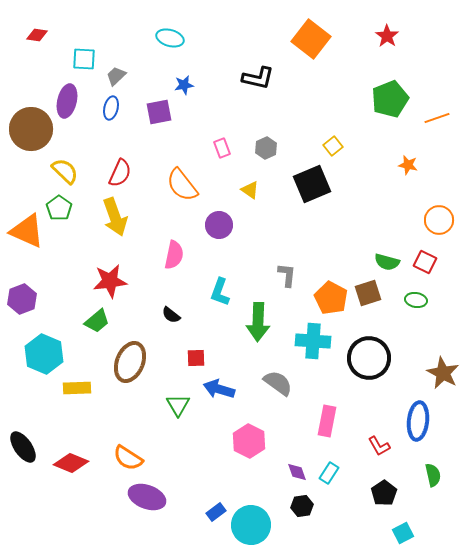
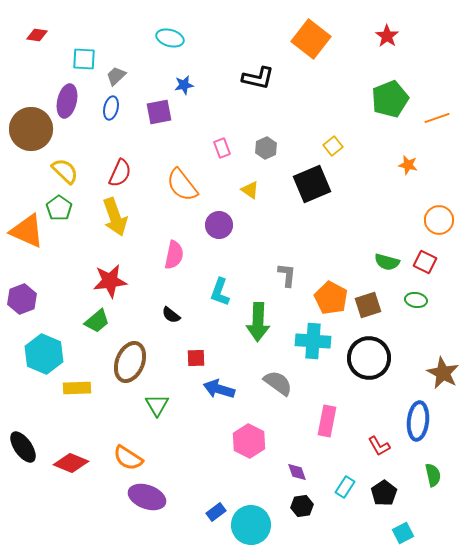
brown square at (368, 293): moved 12 px down
green triangle at (178, 405): moved 21 px left
cyan rectangle at (329, 473): moved 16 px right, 14 px down
